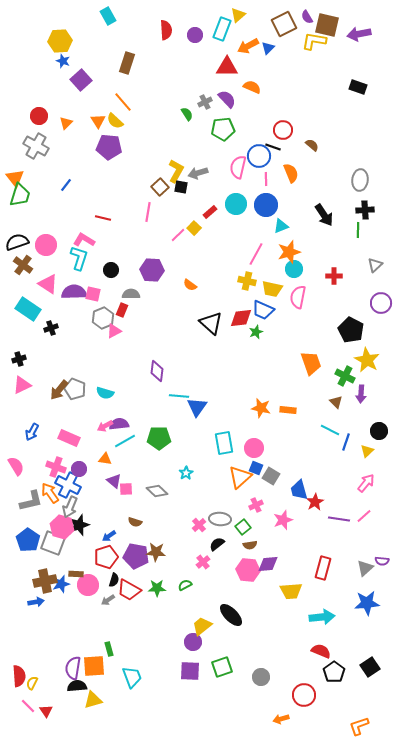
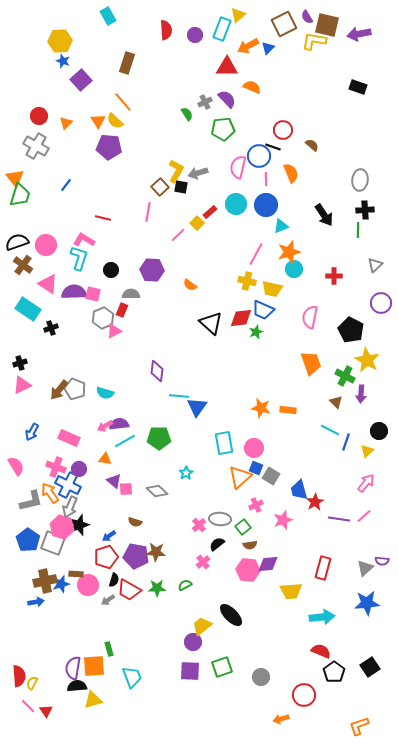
yellow square at (194, 228): moved 3 px right, 5 px up
pink semicircle at (298, 297): moved 12 px right, 20 px down
black cross at (19, 359): moved 1 px right, 4 px down
